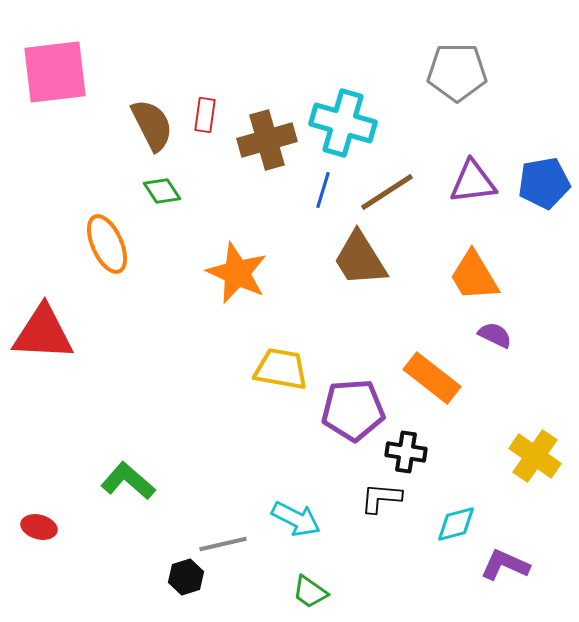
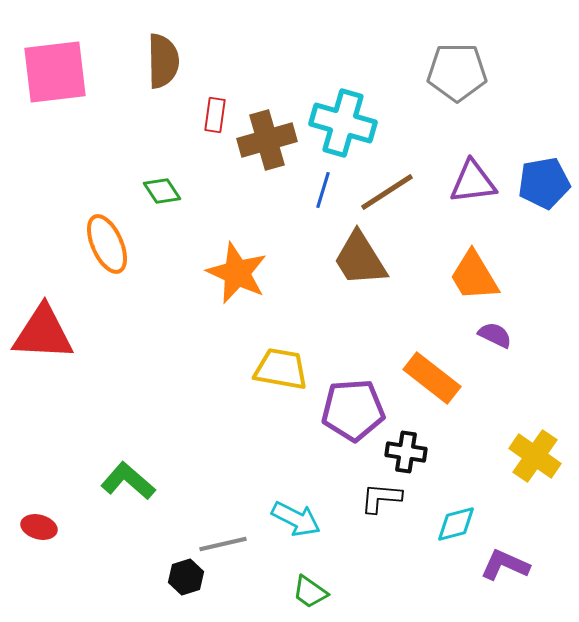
red rectangle: moved 10 px right
brown semicircle: moved 11 px right, 64 px up; rotated 26 degrees clockwise
